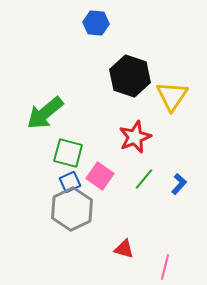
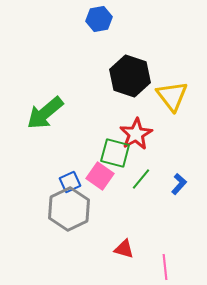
blue hexagon: moved 3 px right, 4 px up; rotated 15 degrees counterclockwise
yellow triangle: rotated 12 degrees counterclockwise
red star: moved 1 px right, 3 px up; rotated 8 degrees counterclockwise
green square: moved 47 px right
green line: moved 3 px left
gray hexagon: moved 3 px left
pink line: rotated 20 degrees counterclockwise
